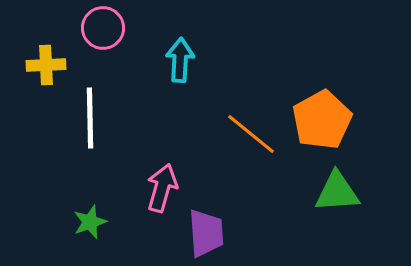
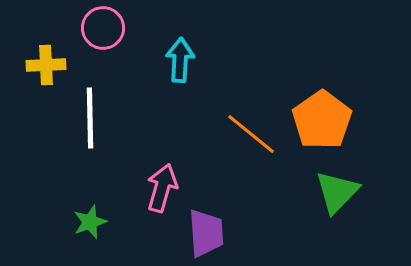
orange pentagon: rotated 6 degrees counterclockwise
green triangle: rotated 42 degrees counterclockwise
